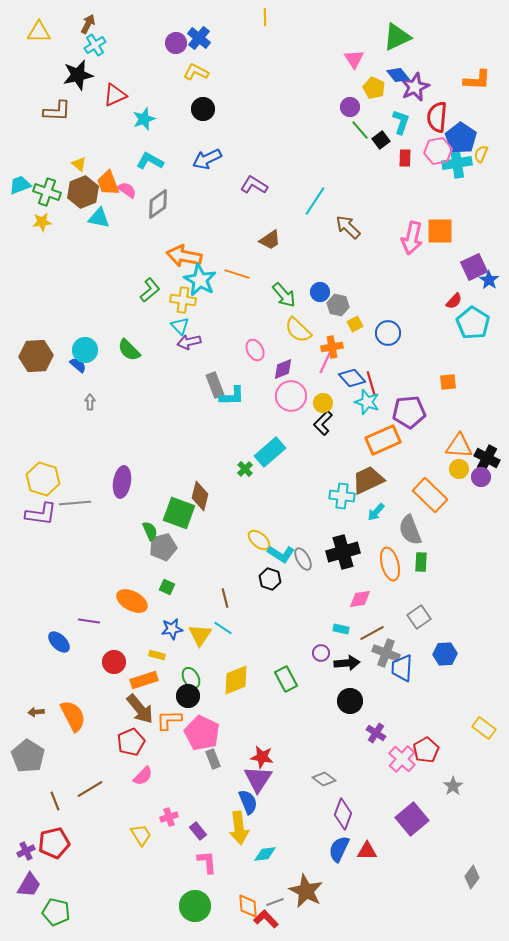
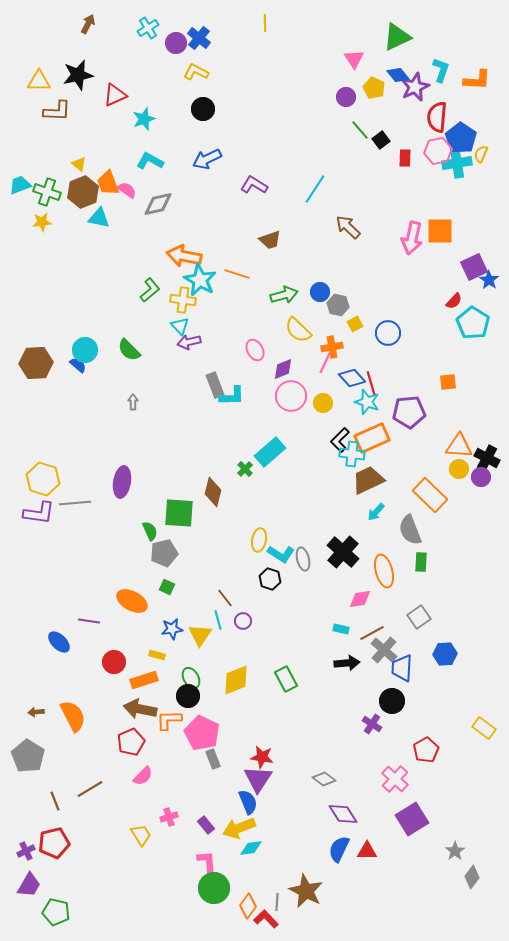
yellow line at (265, 17): moved 6 px down
yellow triangle at (39, 32): moved 49 px down
cyan cross at (95, 45): moved 53 px right, 17 px up
purple circle at (350, 107): moved 4 px left, 10 px up
cyan L-shape at (401, 122): moved 40 px right, 52 px up
cyan line at (315, 201): moved 12 px up
gray diamond at (158, 204): rotated 24 degrees clockwise
brown trapezoid at (270, 240): rotated 15 degrees clockwise
green arrow at (284, 295): rotated 64 degrees counterclockwise
brown hexagon at (36, 356): moved 7 px down
gray arrow at (90, 402): moved 43 px right
black L-shape at (323, 423): moved 17 px right, 17 px down
orange rectangle at (383, 440): moved 11 px left, 2 px up
brown diamond at (200, 496): moved 13 px right, 4 px up
cyan cross at (342, 496): moved 10 px right, 42 px up
green square at (179, 513): rotated 16 degrees counterclockwise
purple L-shape at (41, 514): moved 2 px left, 1 px up
yellow ellipse at (259, 540): rotated 60 degrees clockwise
gray pentagon at (163, 547): moved 1 px right, 6 px down
black cross at (343, 552): rotated 32 degrees counterclockwise
gray ellipse at (303, 559): rotated 15 degrees clockwise
orange ellipse at (390, 564): moved 6 px left, 7 px down
brown line at (225, 598): rotated 24 degrees counterclockwise
cyan line at (223, 628): moved 5 px left, 8 px up; rotated 42 degrees clockwise
purple circle at (321, 653): moved 78 px left, 32 px up
gray cross at (386, 653): moved 2 px left, 3 px up; rotated 20 degrees clockwise
black circle at (350, 701): moved 42 px right
brown arrow at (140, 709): rotated 140 degrees clockwise
purple cross at (376, 733): moved 4 px left, 9 px up
pink cross at (402, 759): moved 7 px left, 20 px down
gray star at (453, 786): moved 2 px right, 65 px down
purple diamond at (343, 814): rotated 52 degrees counterclockwise
purple square at (412, 819): rotated 8 degrees clockwise
yellow arrow at (239, 828): rotated 76 degrees clockwise
purple rectangle at (198, 831): moved 8 px right, 6 px up
cyan diamond at (265, 854): moved 14 px left, 6 px up
gray line at (275, 902): moved 2 px right; rotated 66 degrees counterclockwise
green circle at (195, 906): moved 19 px right, 18 px up
orange diamond at (248, 906): rotated 40 degrees clockwise
